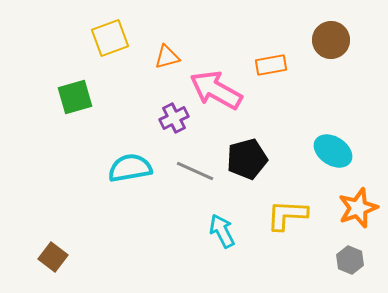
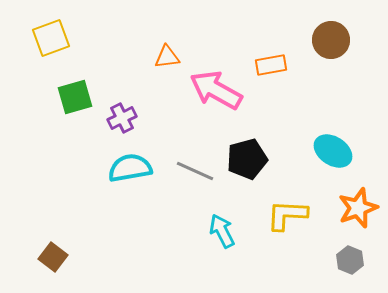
yellow square: moved 59 px left
orange triangle: rotated 8 degrees clockwise
purple cross: moved 52 px left
